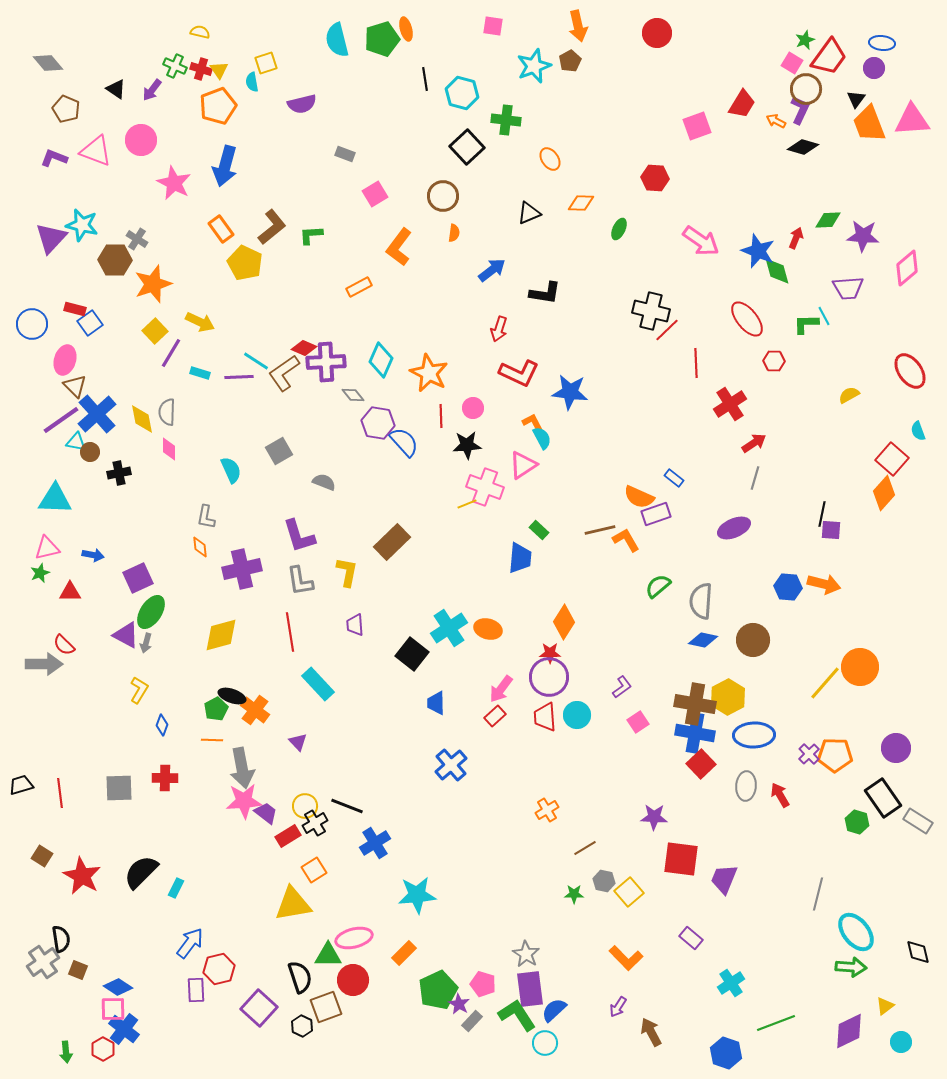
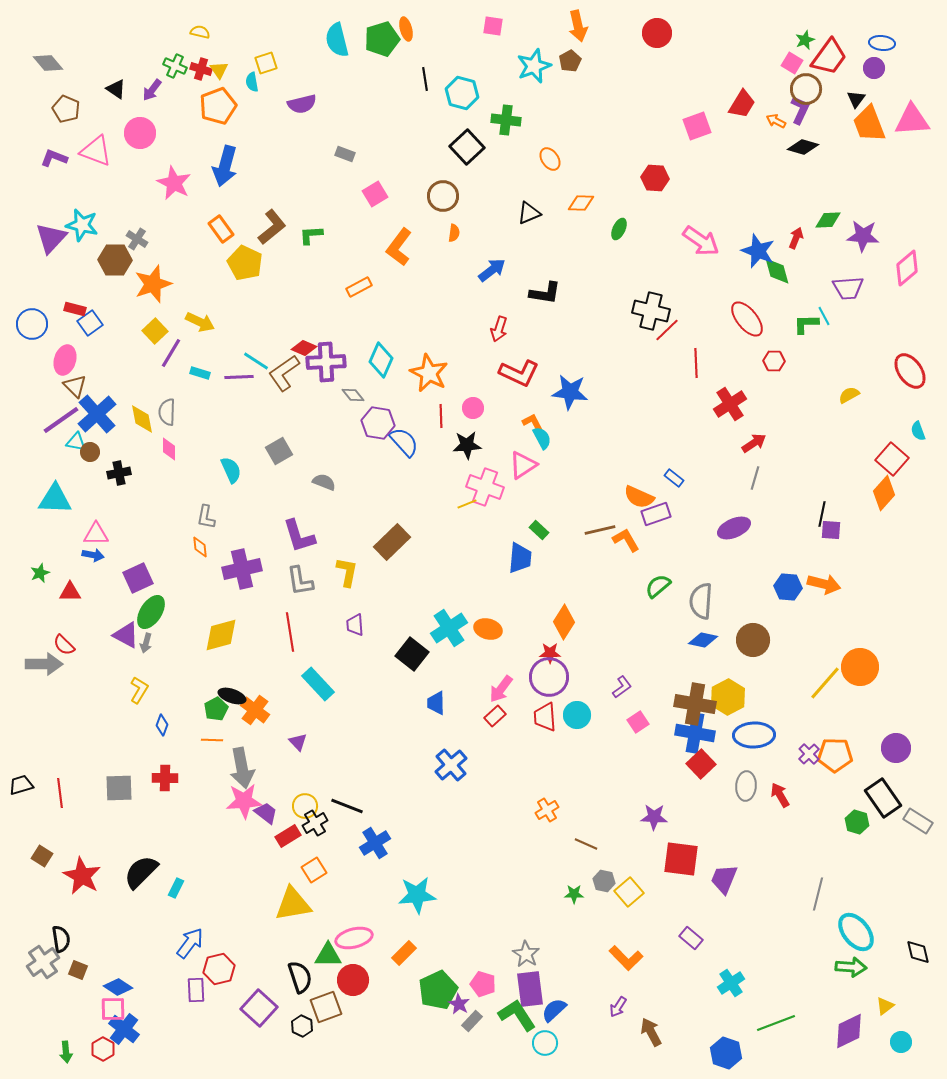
pink circle at (141, 140): moved 1 px left, 7 px up
pink triangle at (47, 548): moved 49 px right, 14 px up; rotated 12 degrees clockwise
brown line at (585, 848): moved 1 px right, 4 px up; rotated 55 degrees clockwise
